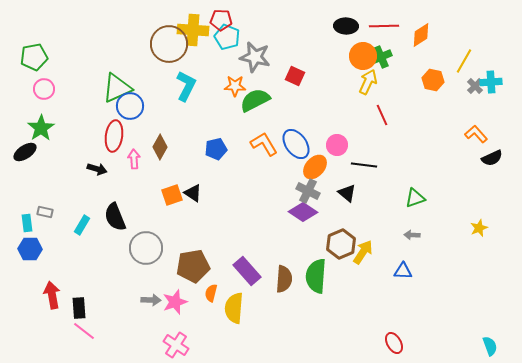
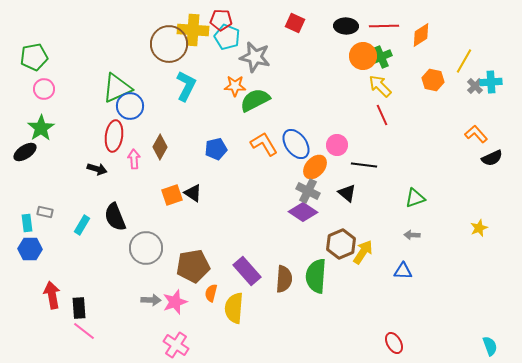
red square at (295, 76): moved 53 px up
yellow arrow at (368, 82): moved 12 px right, 4 px down; rotated 70 degrees counterclockwise
